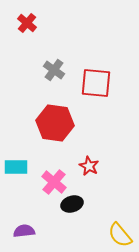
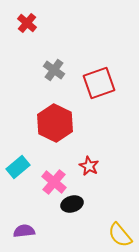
red square: moved 3 px right; rotated 24 degrees counterclockwise
red hexagon: rotated 18 degrees clockwise
cyan rectangle: moved 2 px right; rotated 40 degrees counterclockwise
